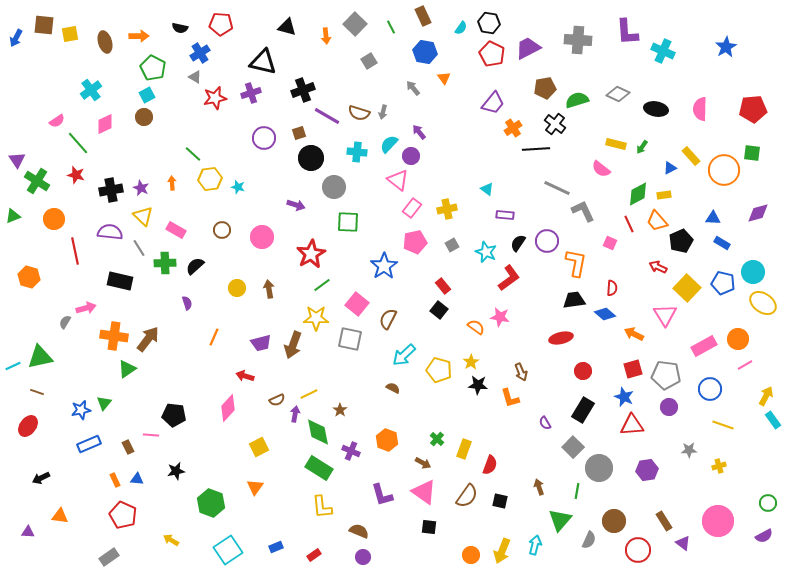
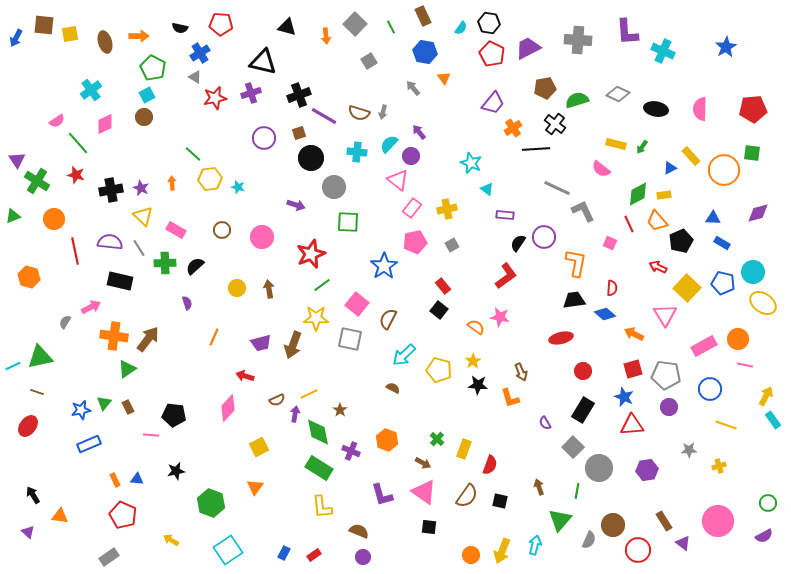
black cross at (303, 90): moved 4 px left, 5 px down
purple line at (327, 116): moved 3 px left
purple semicircle at (110, 232): moved 10 px down
purple circle at (547, 241): moved 3 px left, 4 px up
cyan star at (486, 252): moved 15 px left, 89 px up
red star at (311, 254): rotated 8 degrees clockwise
red L-shape at (509, 278): moved 3 px left, 2 px up
pink arrow at (86, 308): moved 5 px right, 1 px up; rotated 12 degrees counterclockwise
yellow star at (471, 362): moved 2 px right, 1 px up
pink line at (745, 365): rotated 42 degrees clockwise
yellow line at (723, 425): moved 3 px right
brown rectangle at (128, 447): moved 40 px up
black arrow at (41, 478): moved 8 px left, 17 px down; rotated 84 degrees clockwise
brown circle at (614, 521): moved 1 px left, 4 px down
purple triangle at (28, 532): rotated 40 degrees clockwise
blue rectangle at (276, 547): moved 8 px right, 6 px down; rotated 40 degrees counterclockwise
